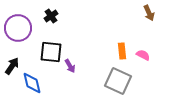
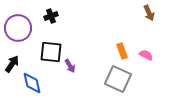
black cross: rotated 16 degrees clockwise
orange rectangle: rotated 14 degrees counterclockwise
pink semicircle: moved 3 px right
black arrow: moved 2 px up
gray square: moved 2 px up
